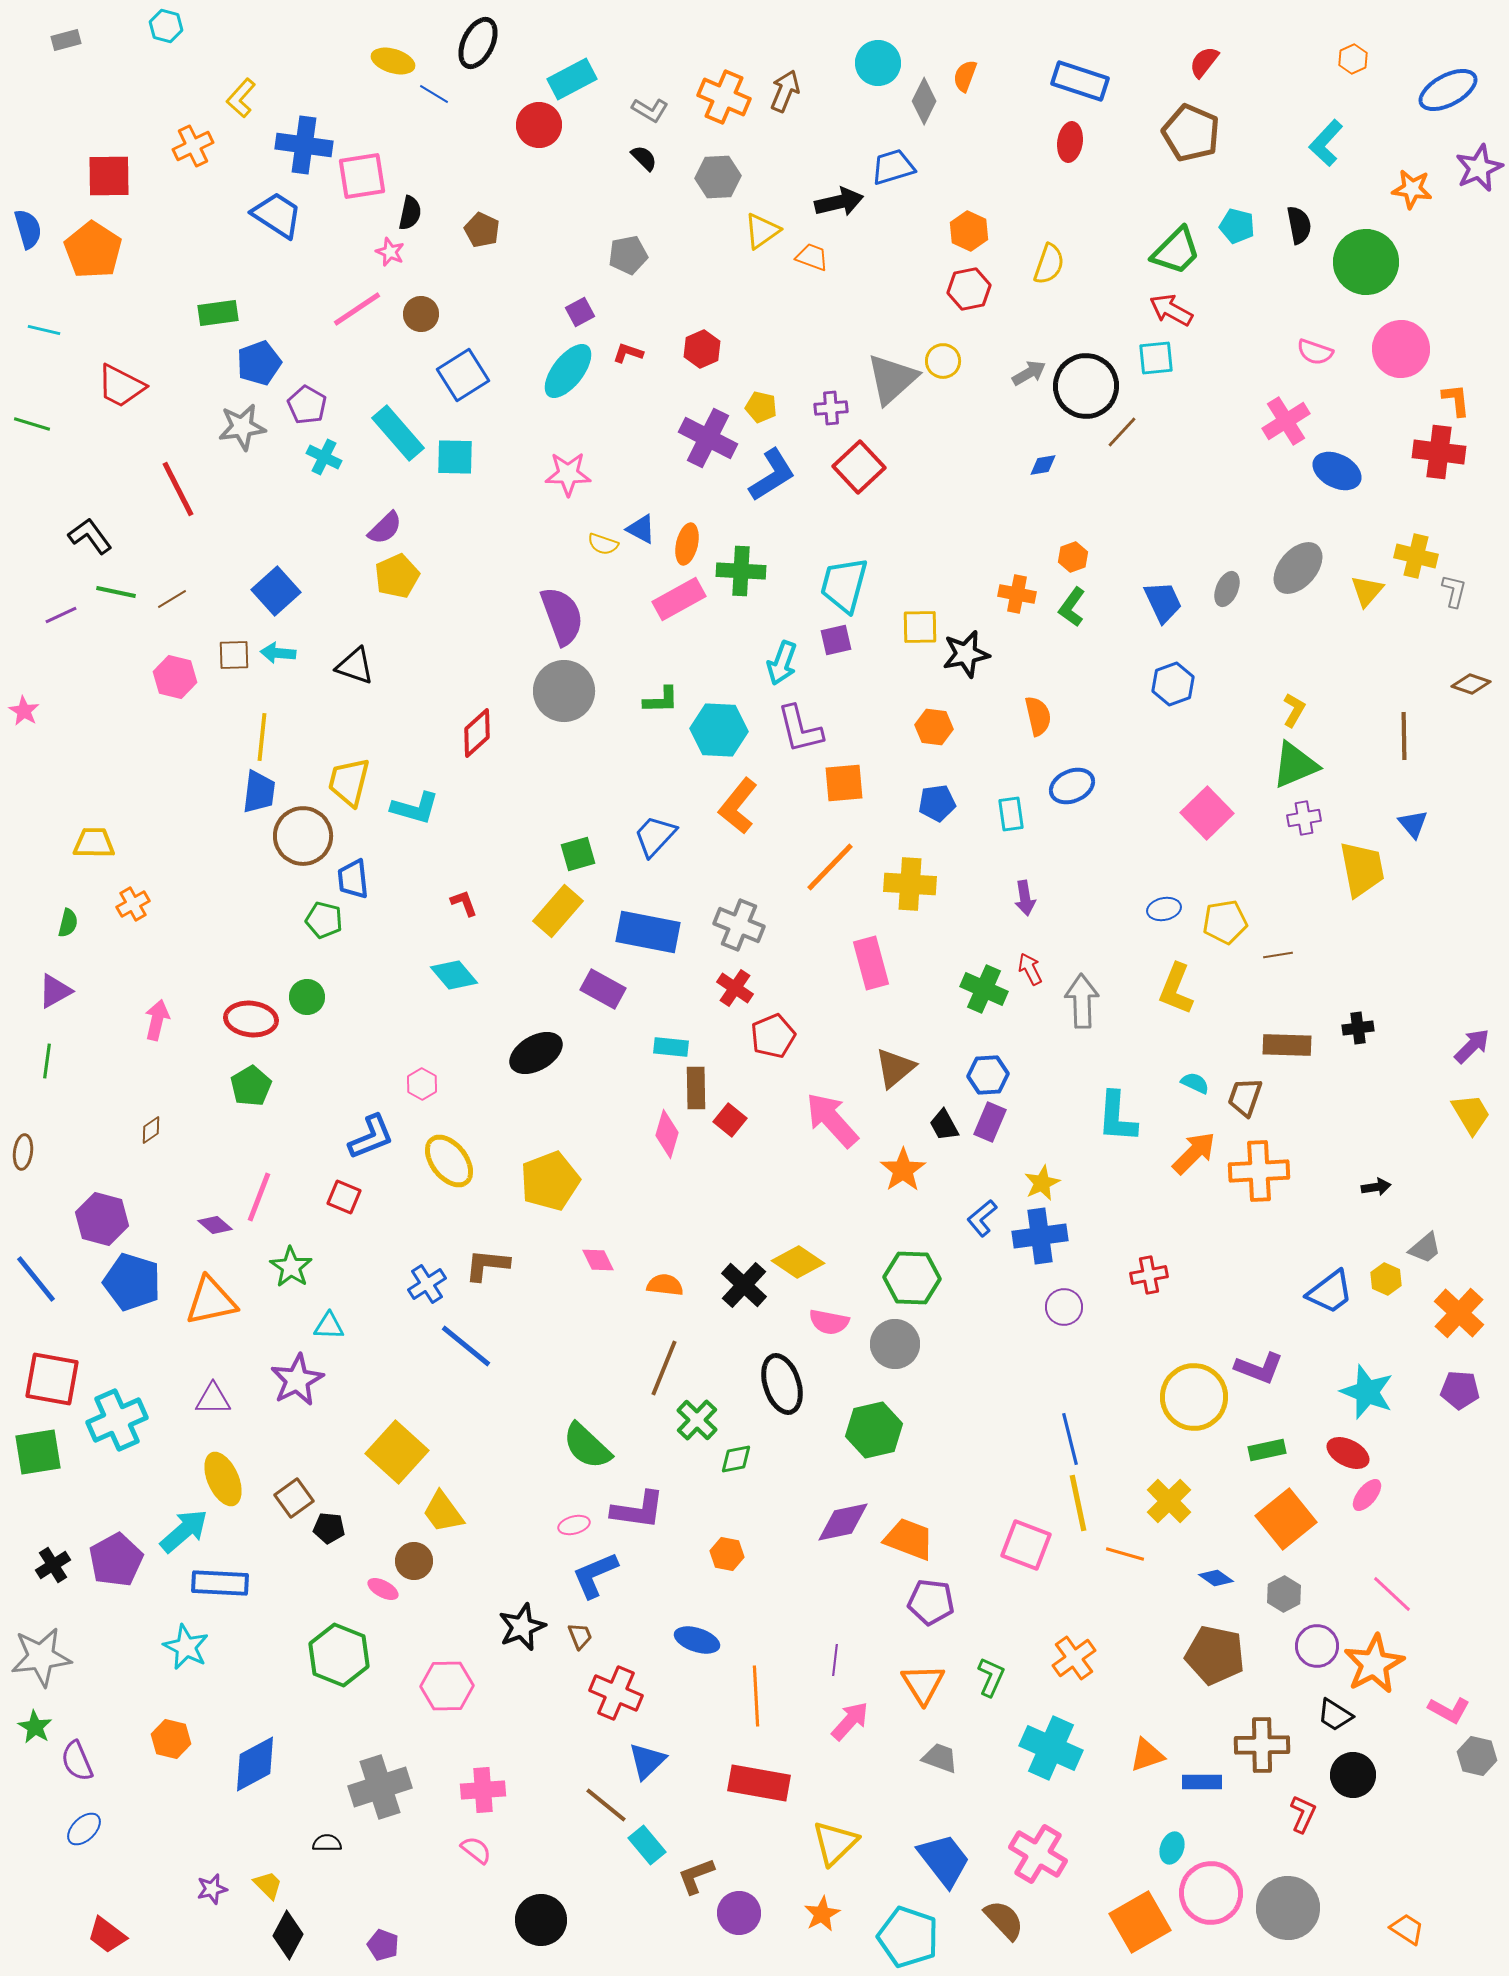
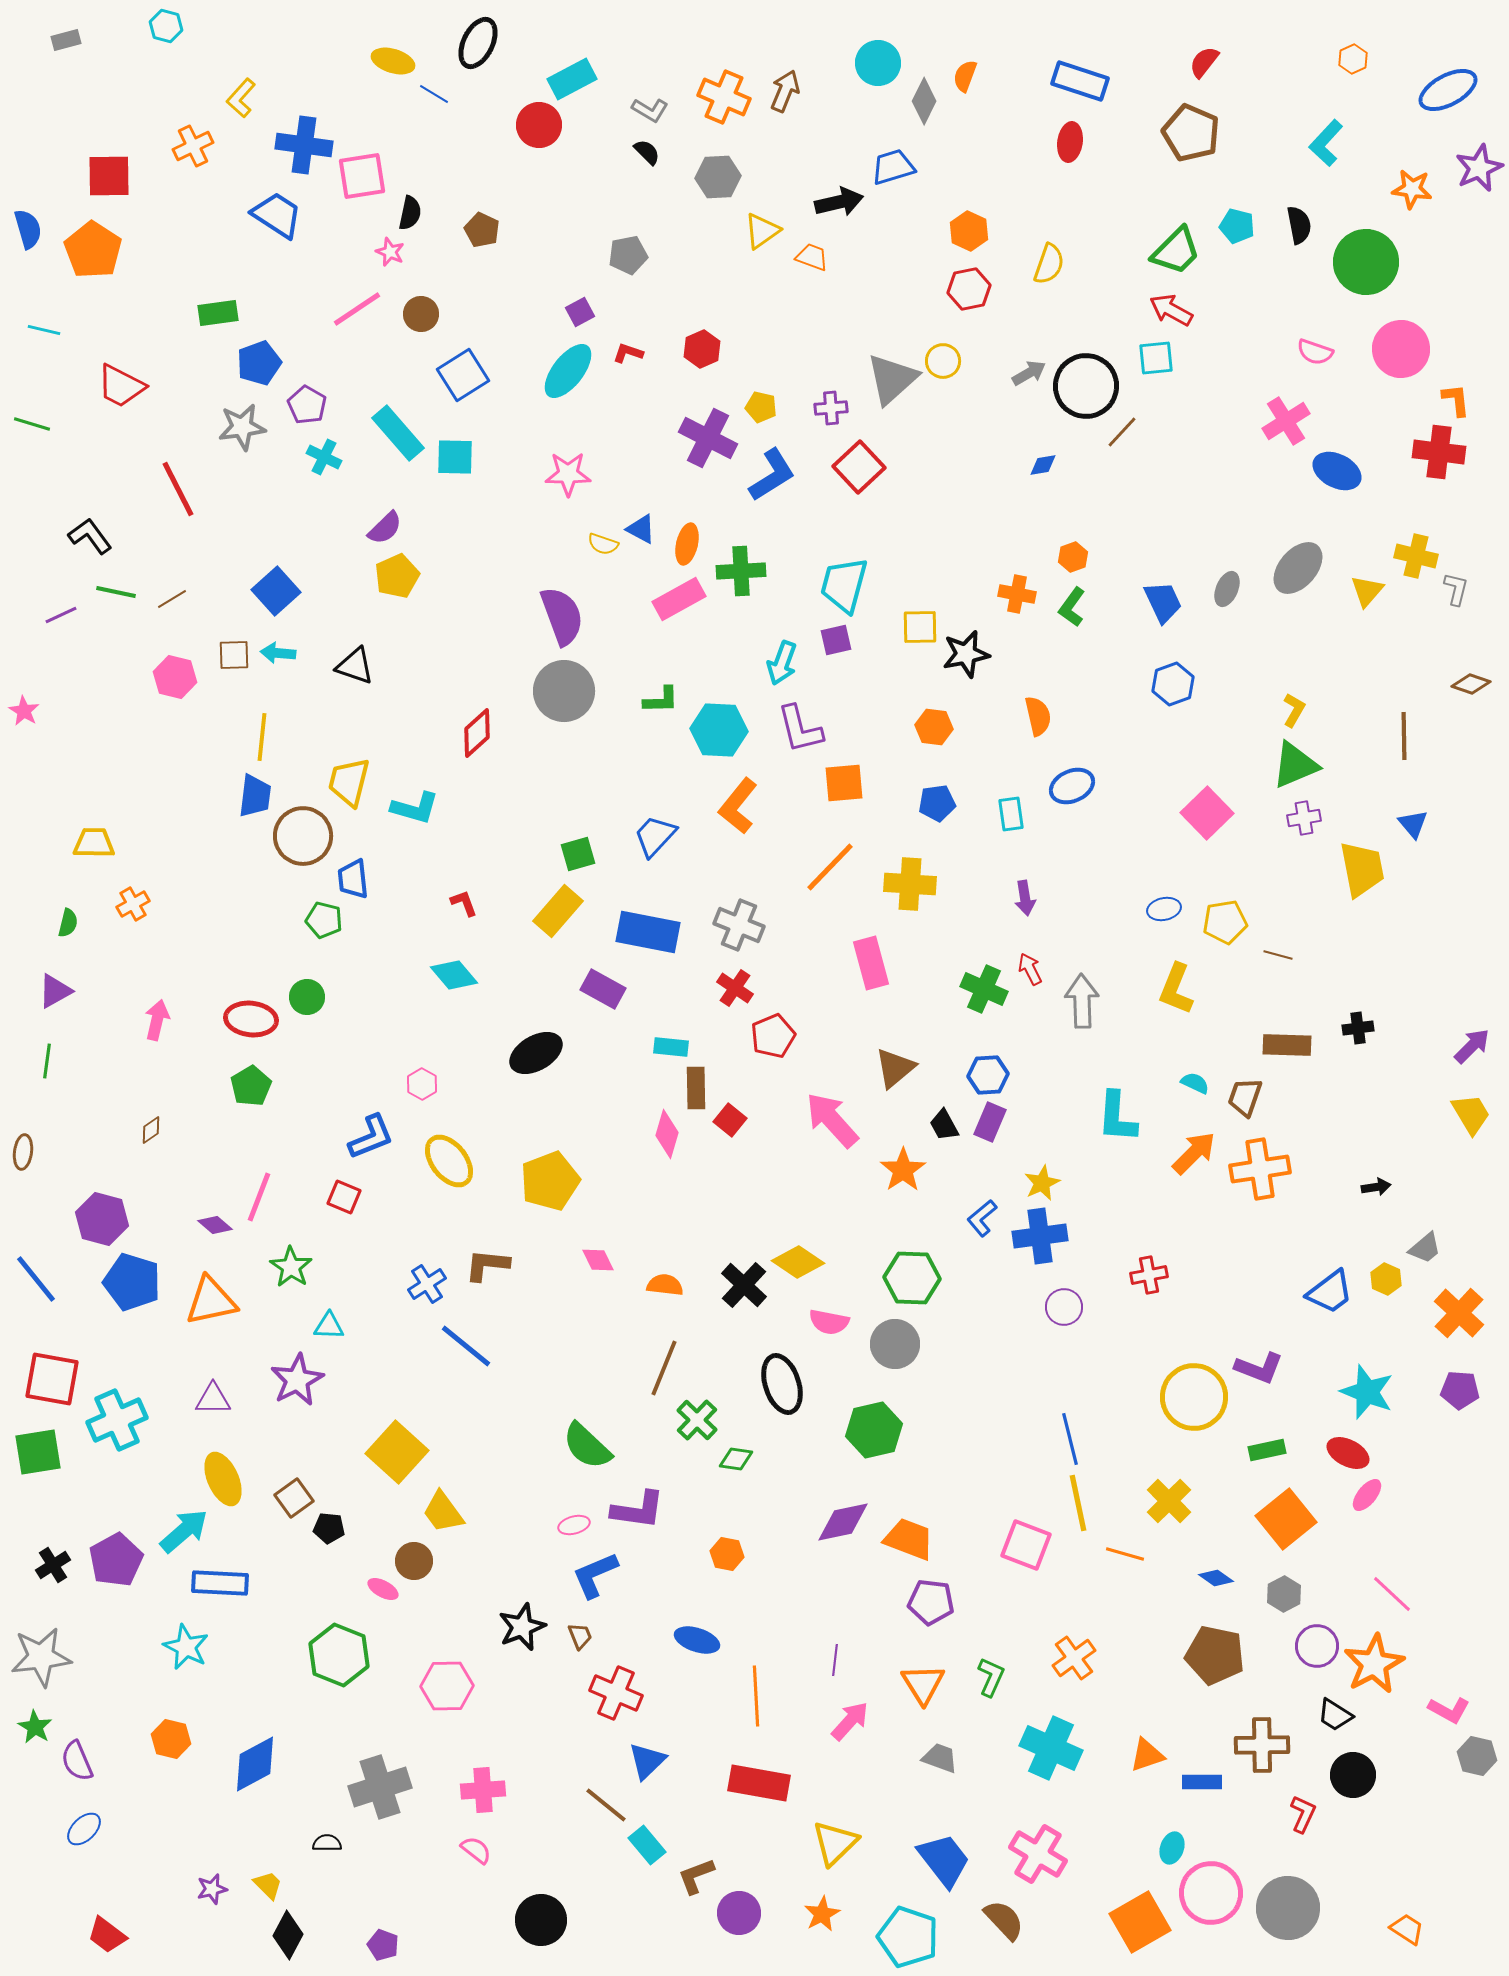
black semicircle at (644, 158): moved 3 px right, 6 px up
green cross at (741, 571): rotated 6 degrees counterclockwise
gray L-shape at (1454, 591): moved 2 px right, 2 px up
blue trapezoid at (259, 792): moved 4 px left, 4 px down
brown line at (1278, 955): rotated 24 degrees clockwise
orange cross at (1259, 1171): moved 1 px right, 2 px up; rotated 6 degrees counterclockwise
green diamond at (736, 1459): rotated 20 degrees clockwise
